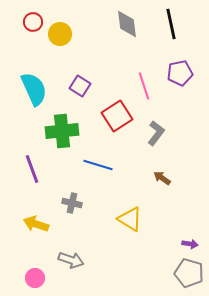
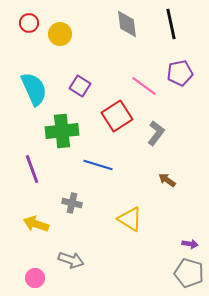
red circle: moved 4 px left, 1 px down
pink line: rotated 36 degrees counterclockwise
brown arrow: moved 5 px right, 2 px down
